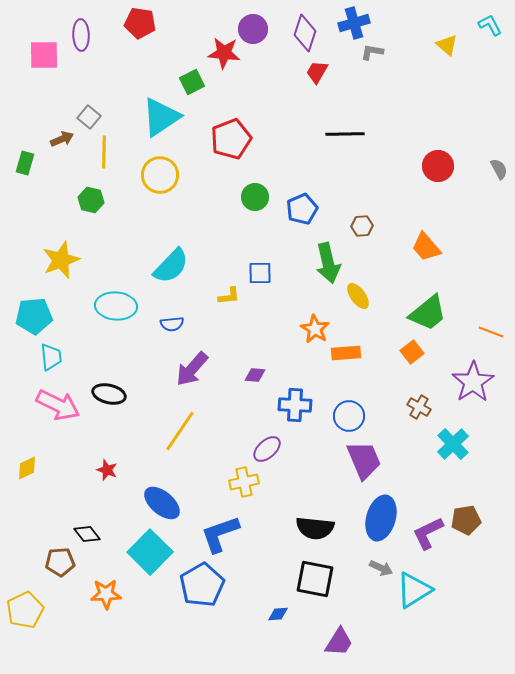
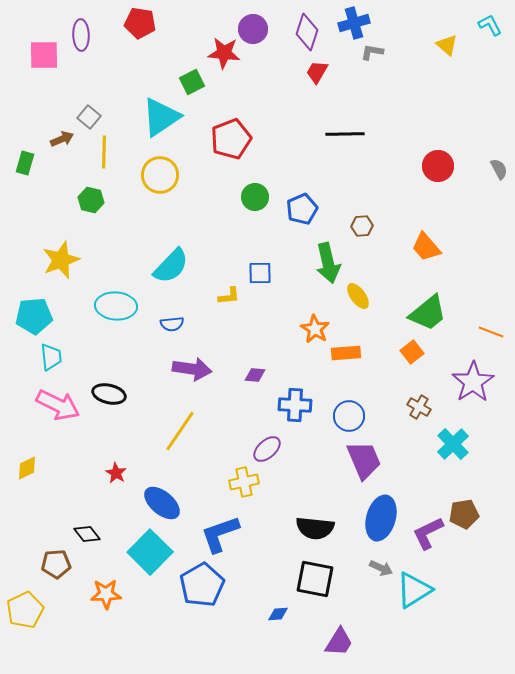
purple diamond at (305, 33): moved 2 px right, 1 px up
purple arrow at (192, 369): rotated 123 degrees counterclockwise
red star at (107, 470): moved 9 px right, 3 px down; rotated 10 degrees clockwise
brown pentagon at (466, 520): moved 2 px left, 6 px up
brown pentagon at (60, 562): moved 4 px left, 2 px down
